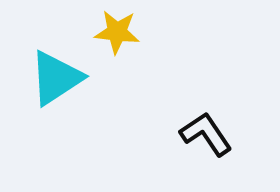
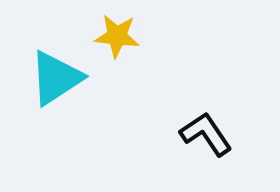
yellow star: moved 4 px down
